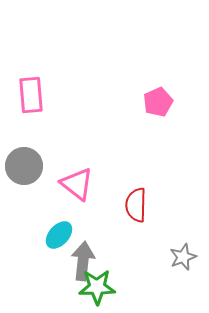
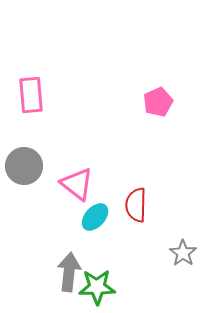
cyan ellipse: moved 36 px right, 18 px up
gray star: moved 4 px up; rotated 16 degrees counterclockwise
gray arrow: moved 14 px left, 11 px down
